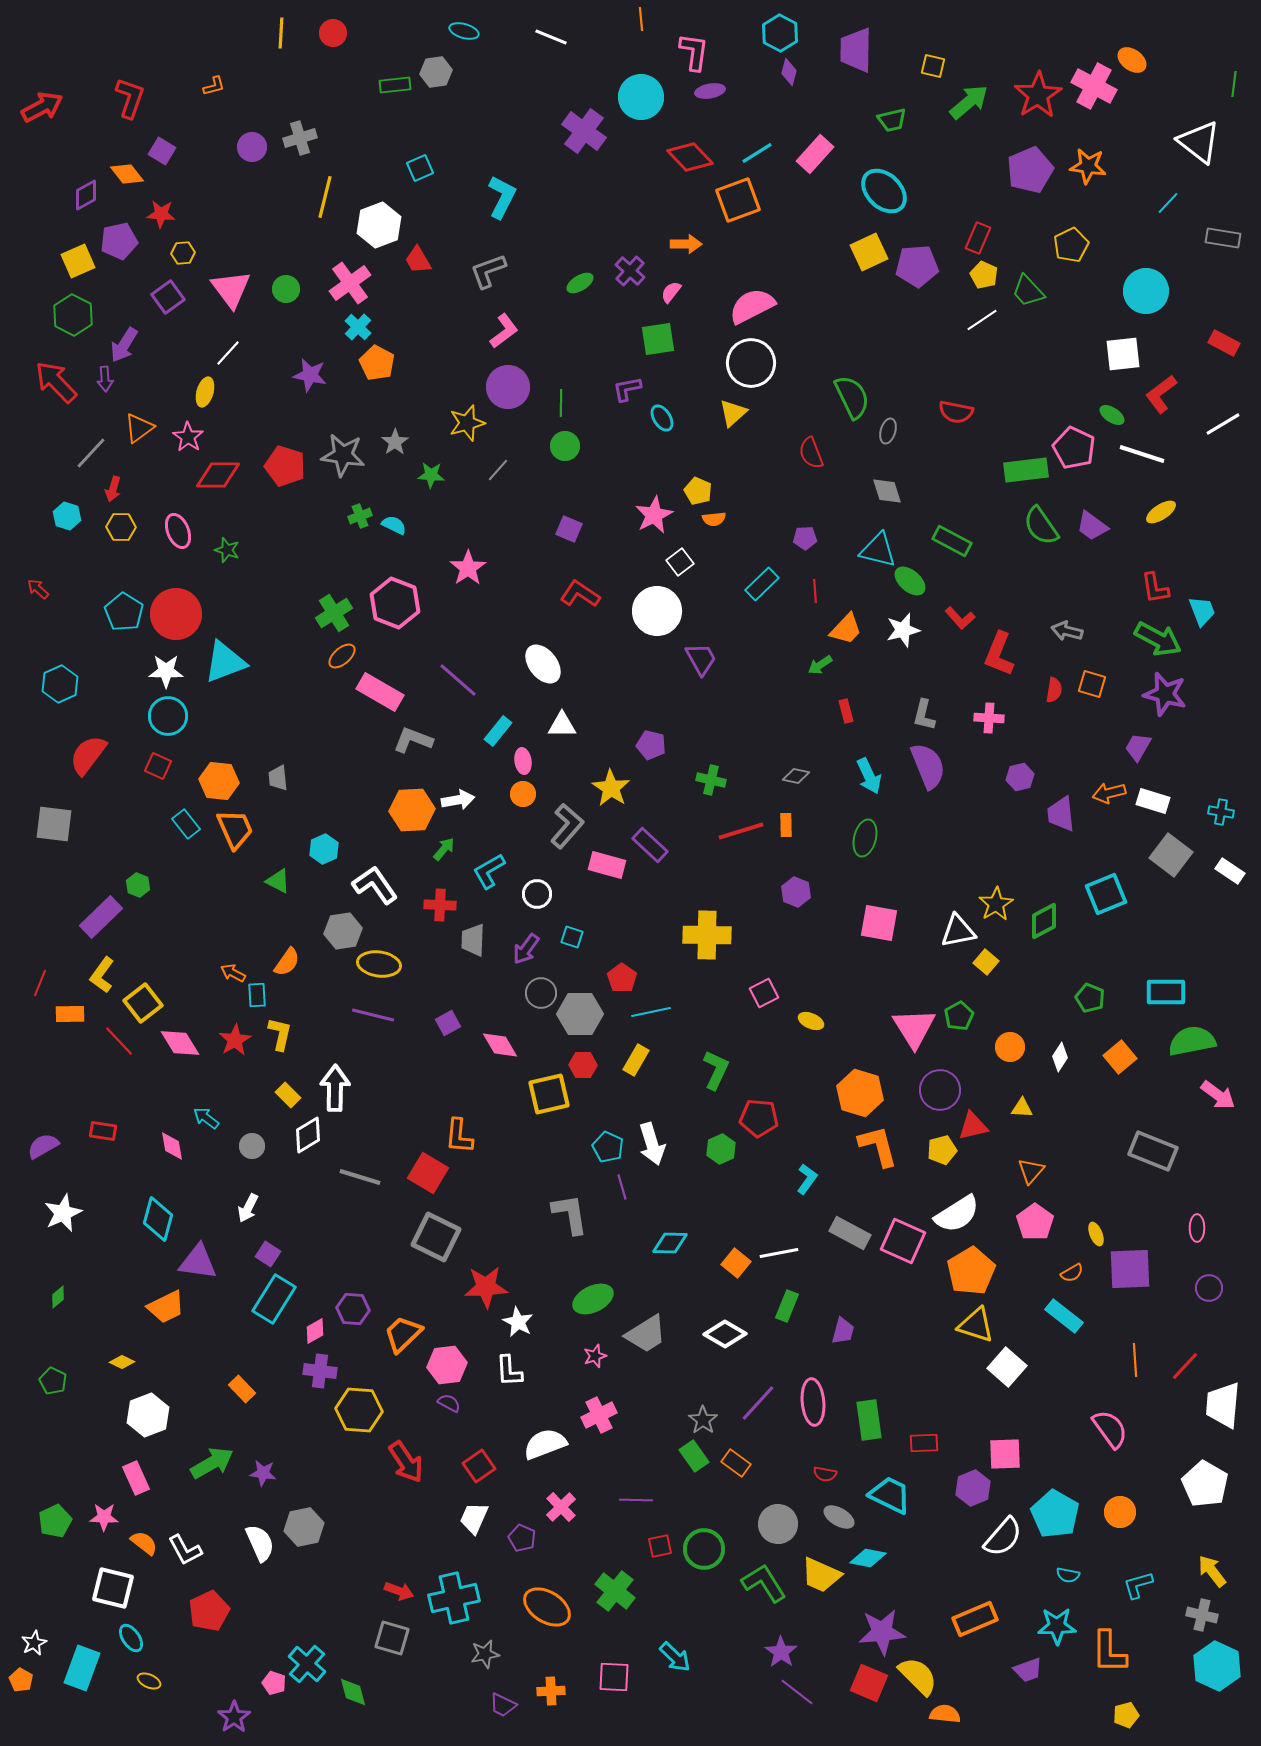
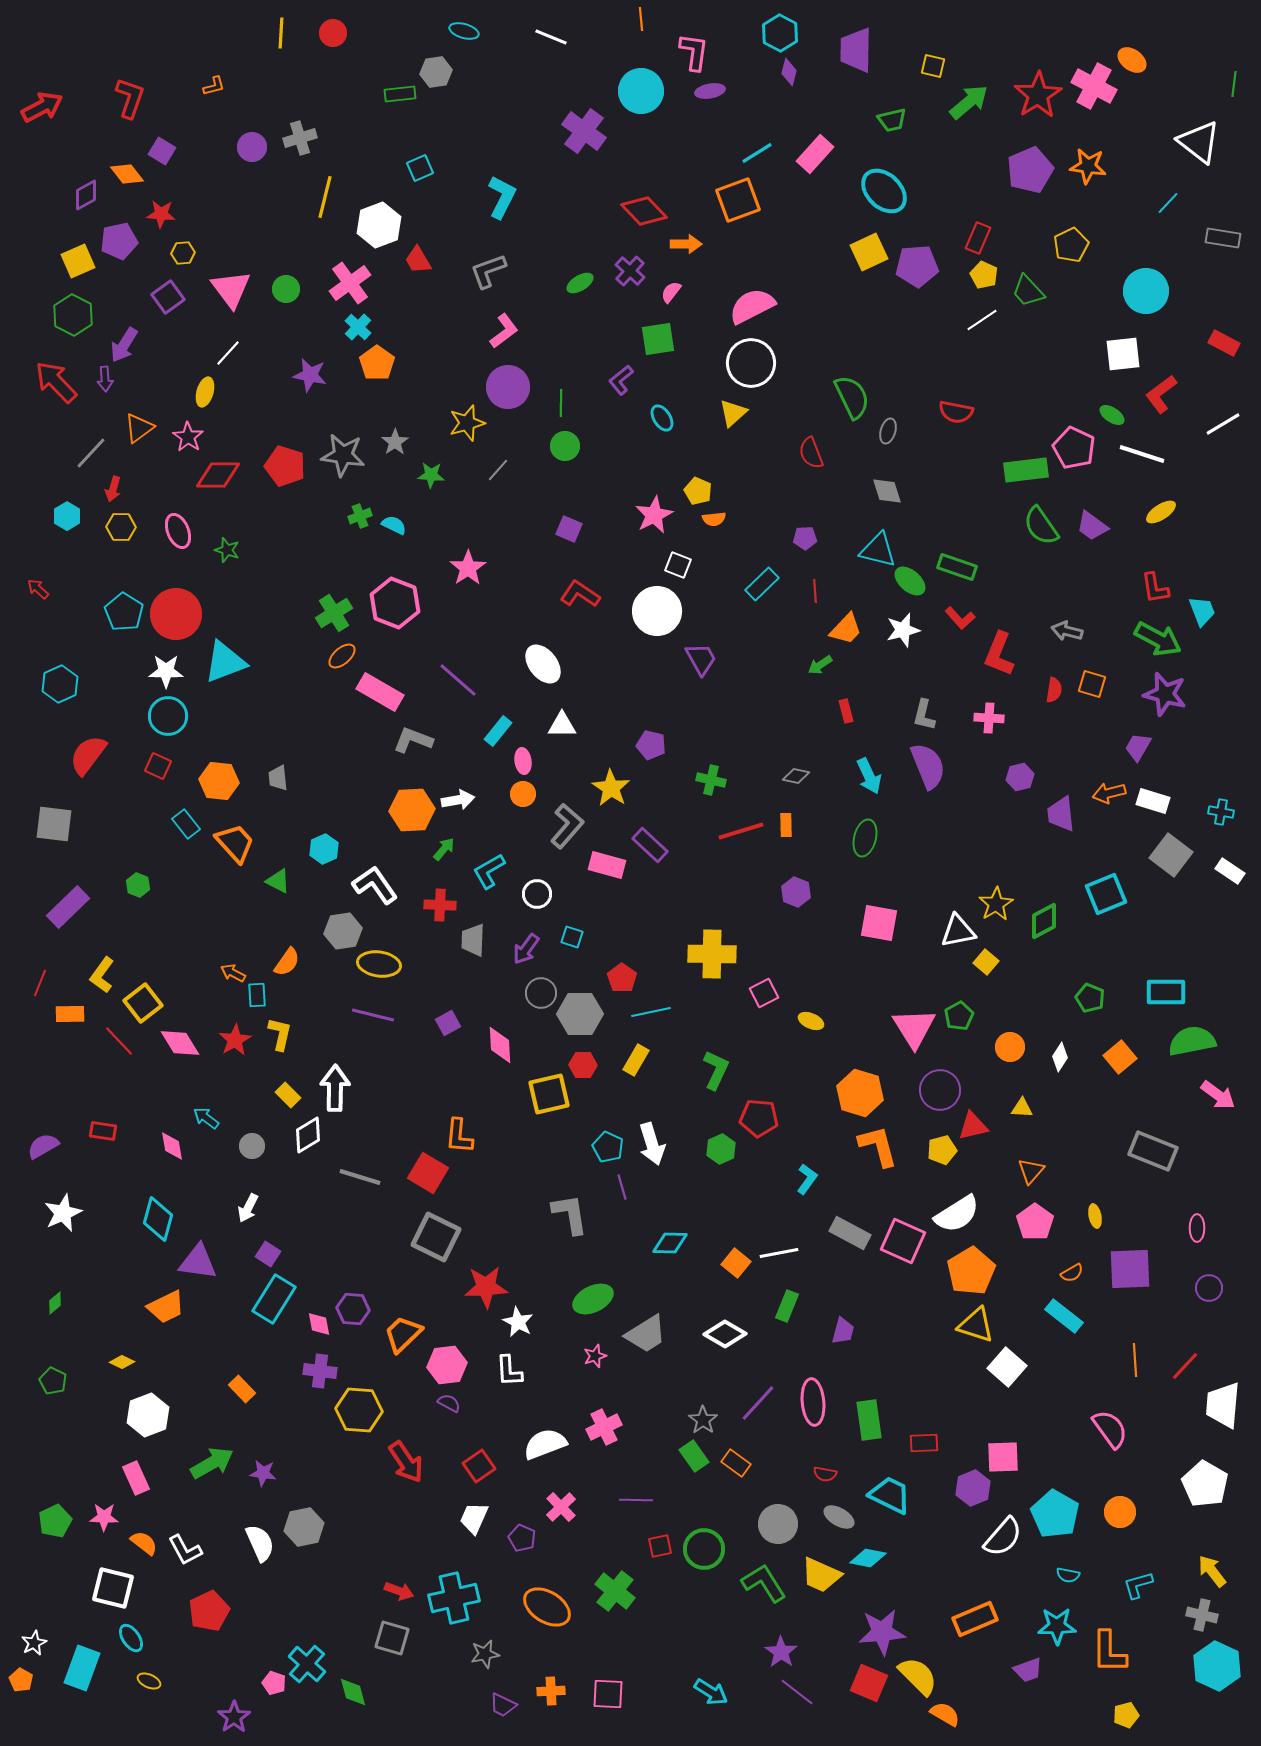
green rectangle at (395, 85): moved 5 px right, 9 px down
cyan circle at (641, 97): moved 6 px up
red diamond at (690, 157): moved 46 px left, 54 px down
orange pentagon at (377, 363): rotated 8 degrees clockwise
purple L-shape at (627, 389): moved 6 px left, 9 px up; rotated 28 degrees counterclockwise
cyan hexagon at (67, 516): rotated 12 degrees clockwise
green rectangle at (952, 541): moved 5 px right, 26 px down; rotated 9 degrees counterclockwise
white square at (680, 562): moved 2 px left, 3 px down; rotated 32 degrees counterclockwise
orange trapezoid at (235, 829): moved 14 px down; rotated 18 degrees counterclockwise
purple rectangle at (101, 917): moved 33 px left, 10 px up
yellow cross at (707, 935): moved 5 px right, 19 px down
pink diamond at (500, 1045): rotated 27 degrees clockwise
yellow ellipse at (1096, 1234): moved 1 px left, 18 px up; rotated 10 degrees clockwise
green diamond at (58, 1297): moved 3 px left, 6 px down
pink diamond at (315, 1331): moved 4 px right, 7 px up; rotated 72 degrees counterclockwise
pink cross at (599, 1415): moved 5 px right, 12 px down
pink square at (1005, 1454): moved 2 px left, 3 px down
cyan arrow at (675, 1657): moved 36 px right, 35 px down; rotated 12 degrees counterclockwise
pink square at (614, 1677): moved 6 px left, 17 px down
orange semicircle at (945, 1714): rotated 24 degrees clockwise
